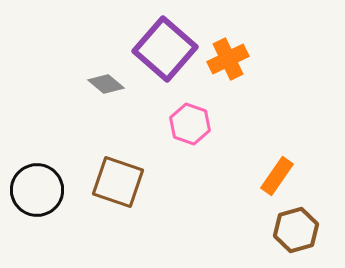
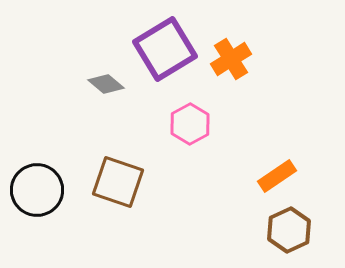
purple square: rotated 18 degrees clockwise
orange cross: moved 3 px right; rotated 6 degrees counterclockwise
pink hexagon: rotated 12 degrees clockwise
orange rectangle: rotated 21 degrees clockwise
brown hexagon: moved 7 px left; rotated 9 degrees counterclockwise
